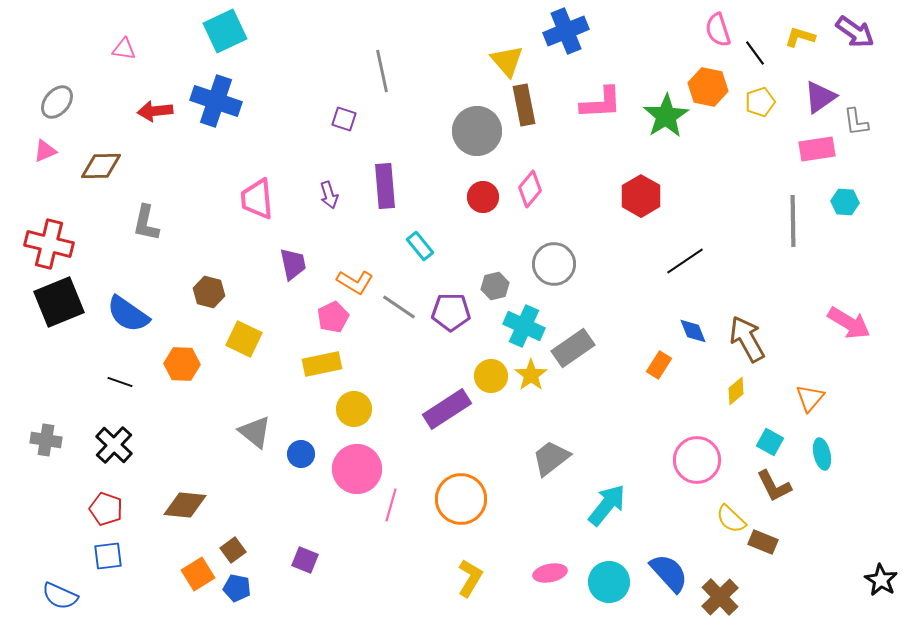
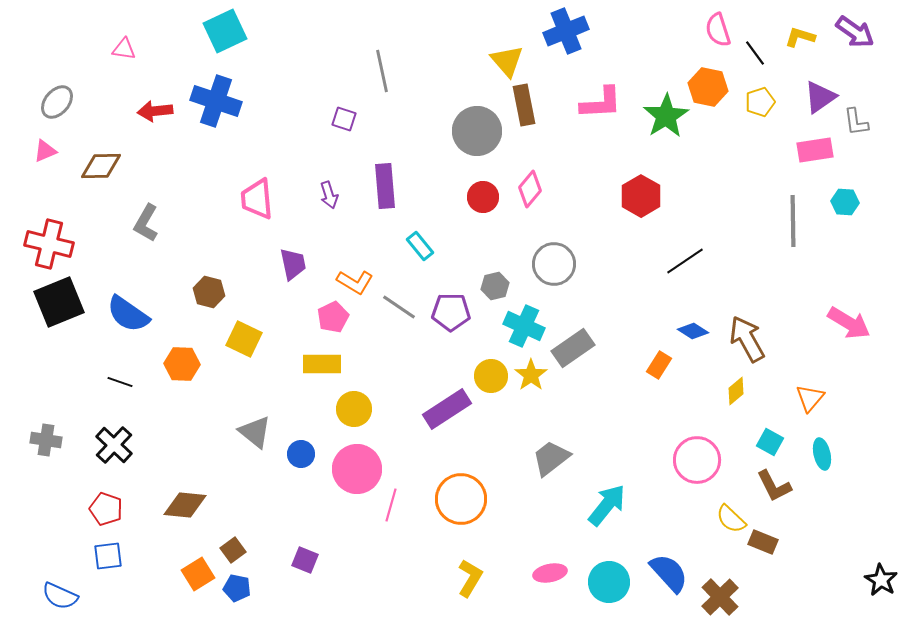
pink rectangle at (817, 149): moved 2 px left, 1 px down
gray L-shape at (146, 223): rotated 18 degrees clockwise
blue diamond at (693, 331): rotated 36 degrees counterclockwise
yellow rectangle at (322, 364): rotated 12 degrees clockwise
